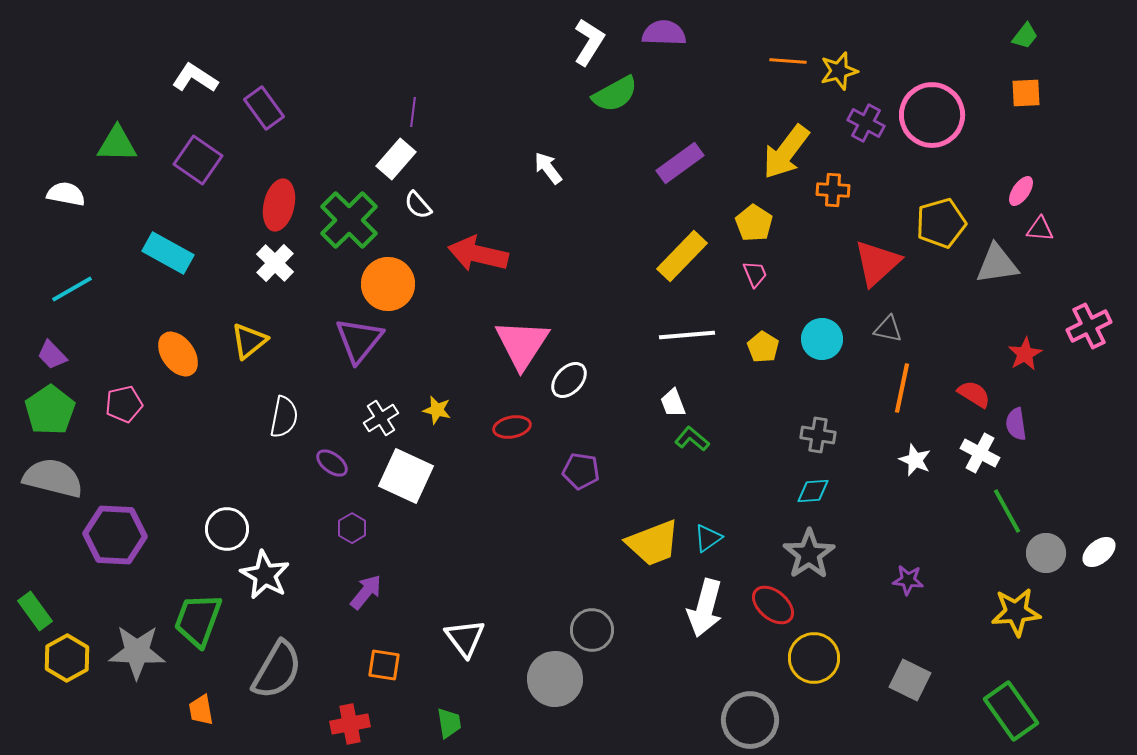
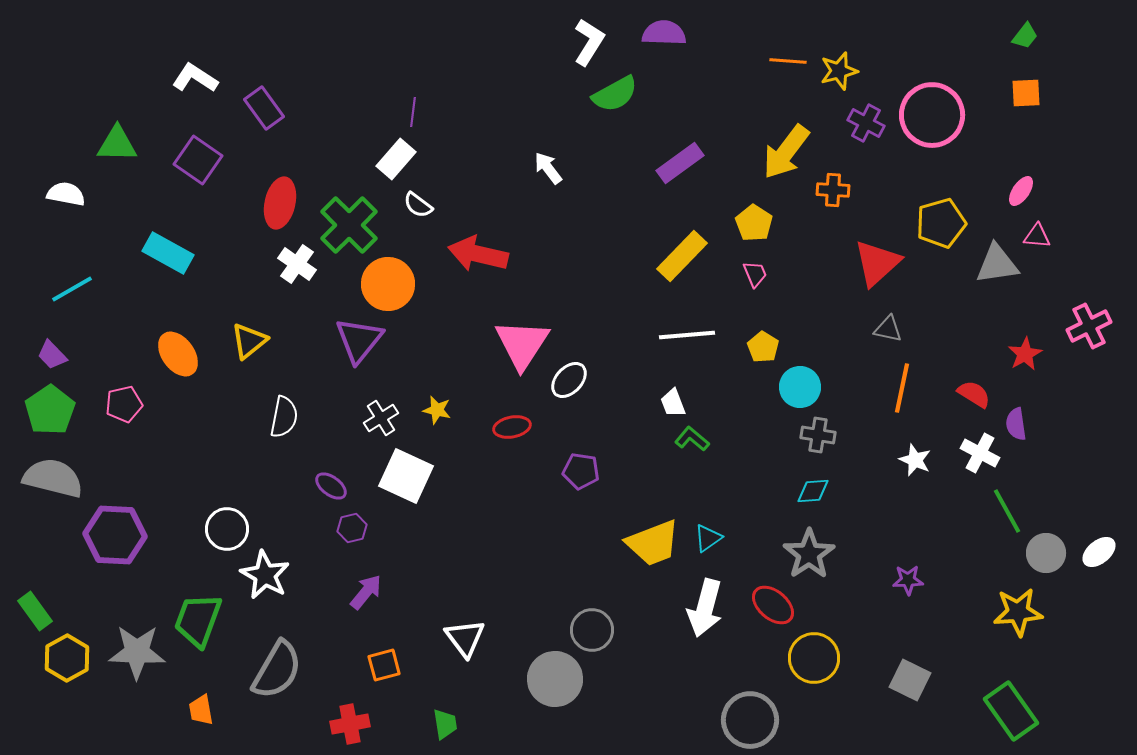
red ellipse at (279, 205): moved 1 px right, 2 px up
white semicircle at (418, 205): rotated 12 degrees counterclockwise
green cross at (349, 220): moved 5 px down
pink triangle at (1040, 229): moved 3 px left, 7 px down
white cross at (275, 263): moved 22 px right, 1 px down; rotated 9 degrees counterclockwise
cyan circle at (822, 339): moved 22 px left, 48 px down
purple ellipse at (332, 463): moved 1 px left, 23 px down
purple hexagon at (352, 528): rotated 16 degrees clockwise
purple star at (908, 580): rotated 8 degrees counterclockwise
yellow star at (1016, 612): moved 2 px right
orange square at (384, 665): rotated 24 degrees counterclockwise
green trapezoid at (449, 723): moved 4 px left, 1 px down
